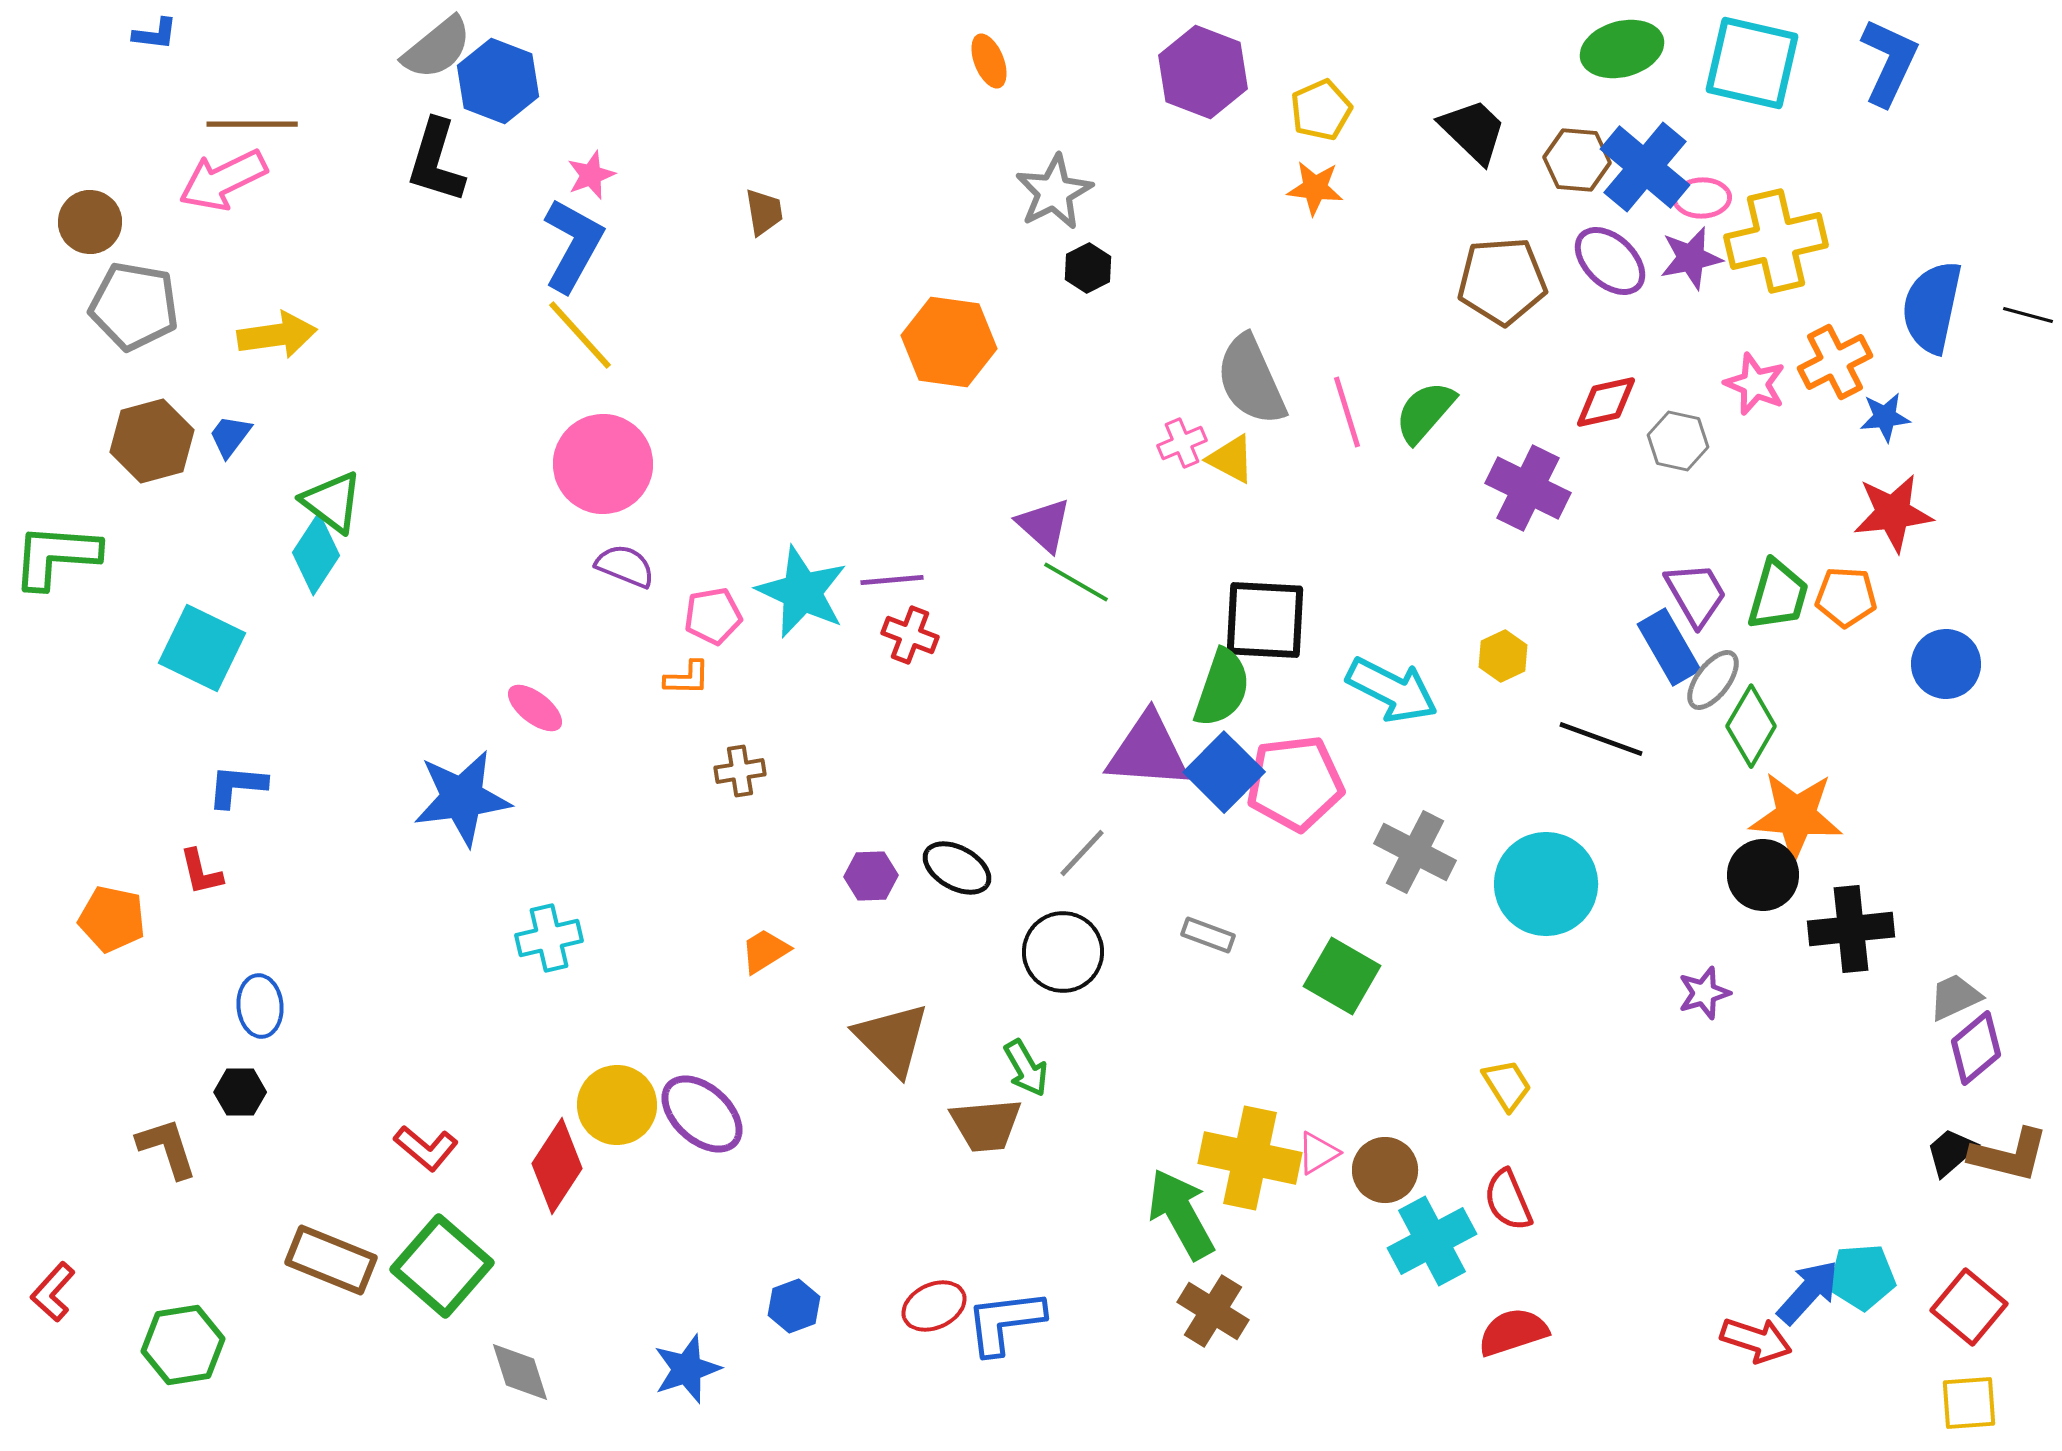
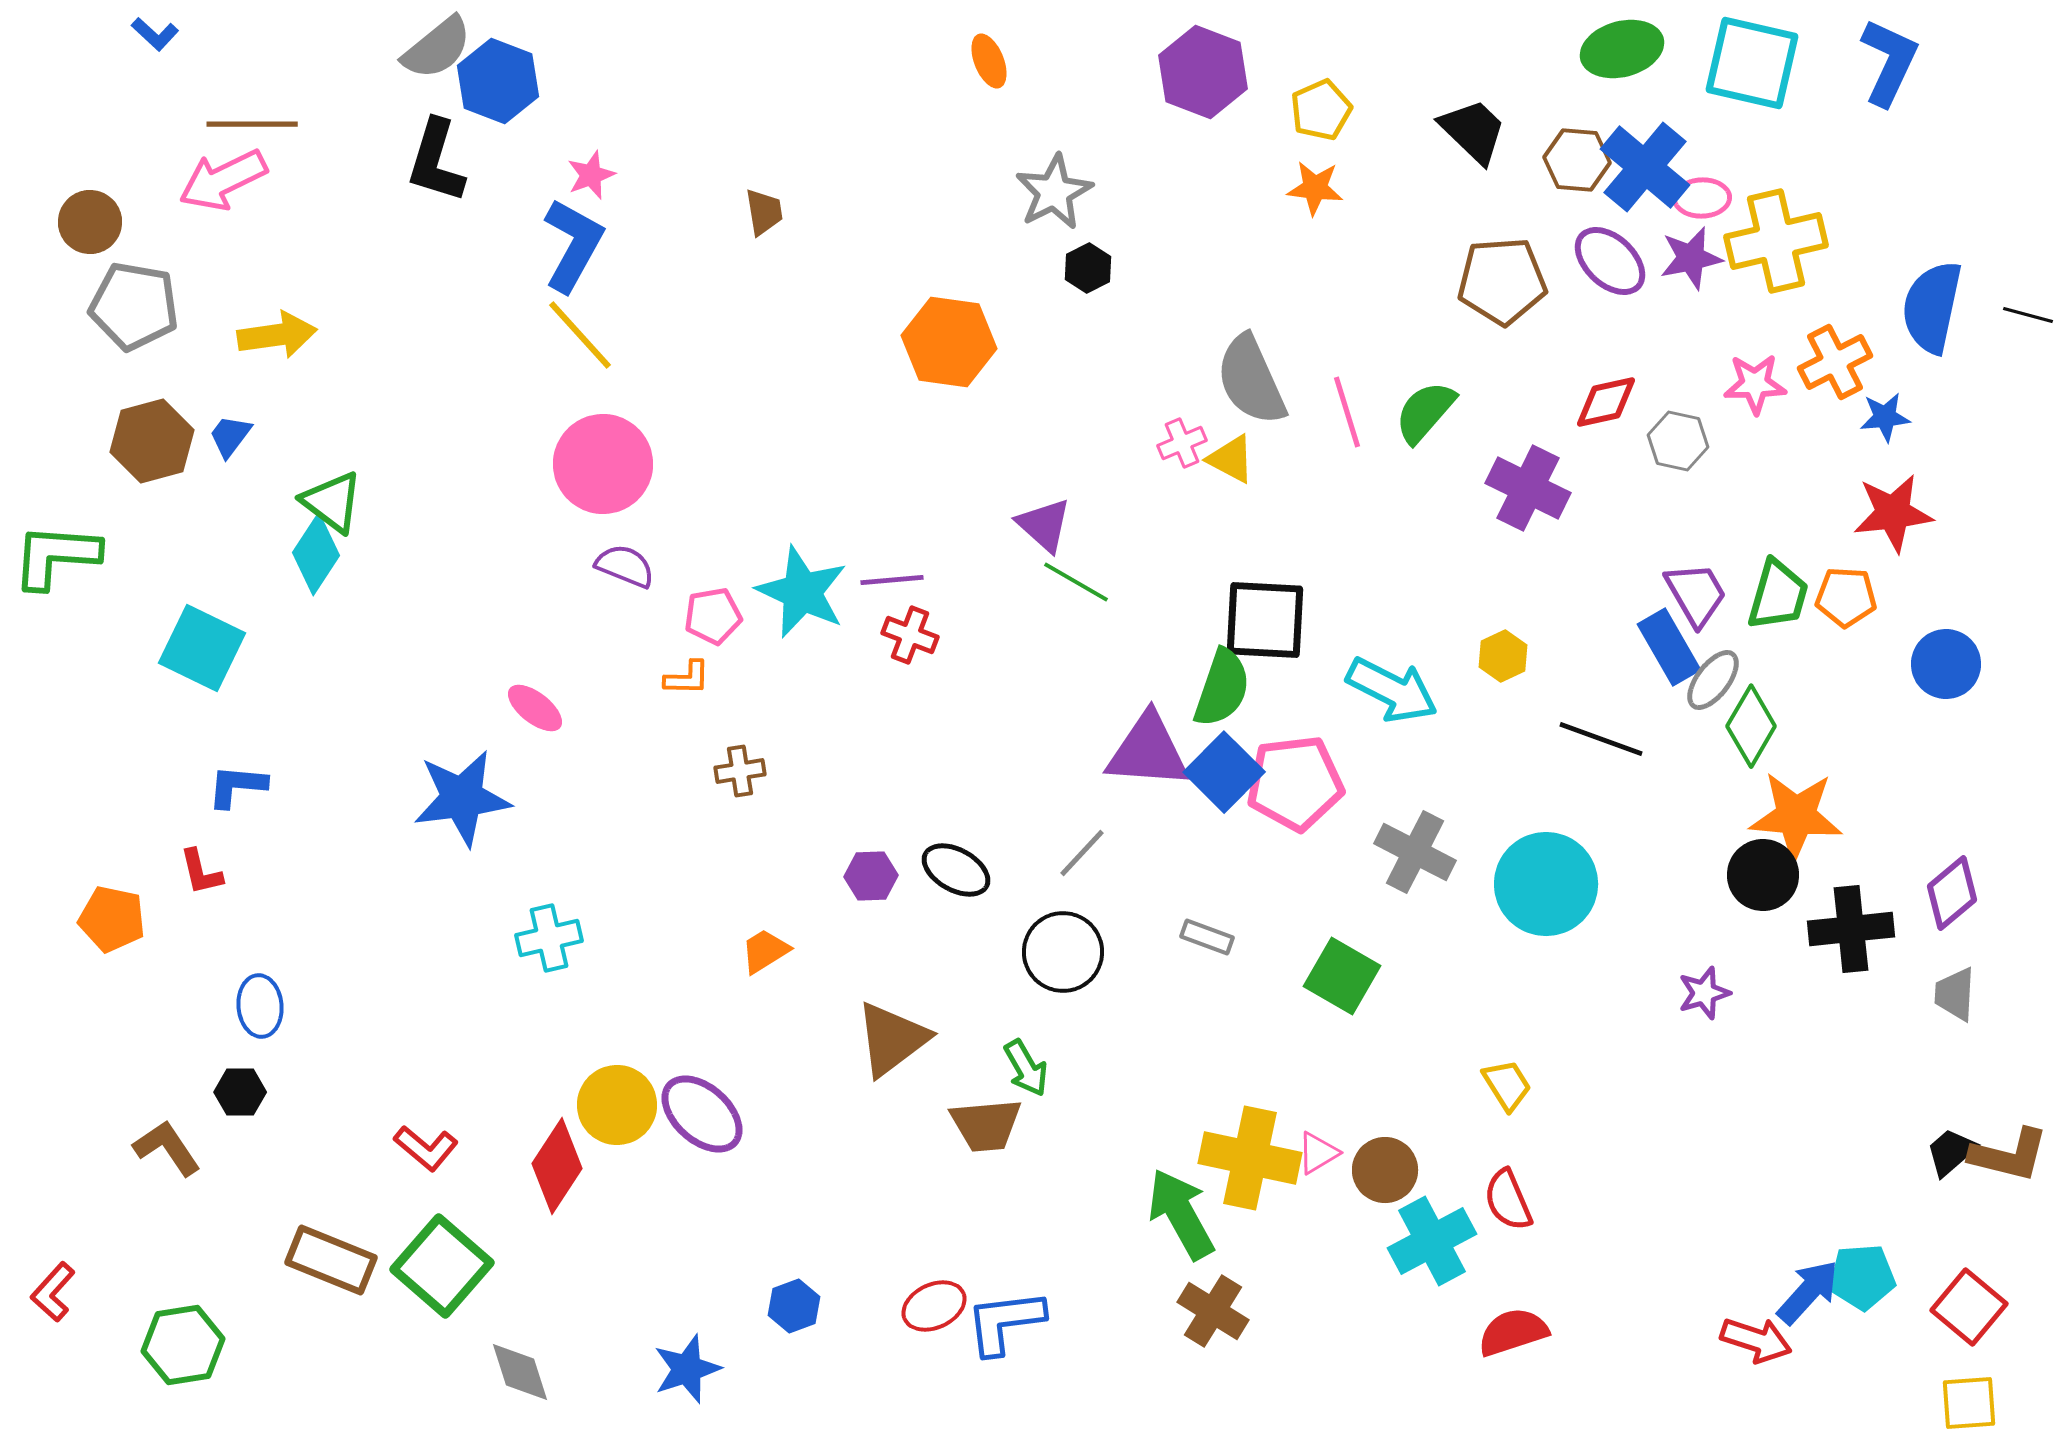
blue L-shape at (155, 34): rotated 36 degrees clockwise
pink star at (1755, 384): rotated 24 degrees counterclockwise
black ellipse at (957, 868): moved 1 px left, 2 px down
gray rectangle at (1208, 935): moved 1 px left, 2 px down
gray trapezoid at (1955, 997): moved 3 px up; rotated 62 degrees counterclockwise
brown triangle at (892, 1039): rotated 38 degrees clockwise
purple diamond at (1976, 1048): moved 24 px left, 155 px up
brown L-shape at (167, 1148): rotated 16 degrees counterclockwise
